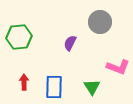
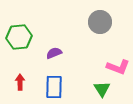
purple semicircle: moved 16 px left, 10 px down; rotated 42 degrees clockwise
red arrow: moved 4 px left
green triangle: moved 10 px right, 2 px down
